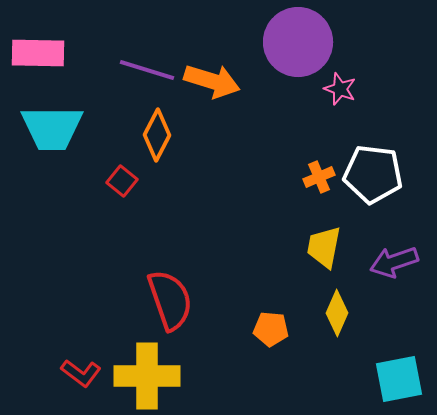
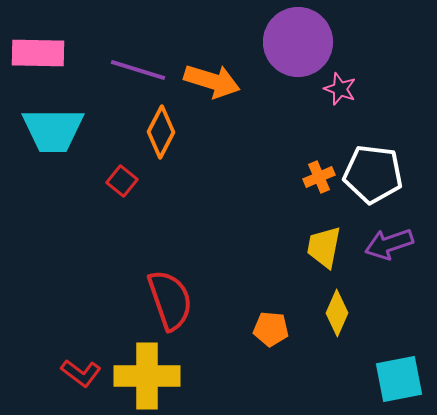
purple line: moved 9 px left
cyan trapezoid: moved 1 px right, 2 px down
orange diamond: moved 4 px right, 3 px up
purple arrow: moved 5 px left, 18 px up
